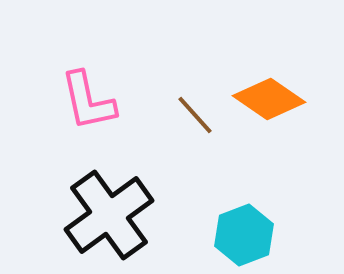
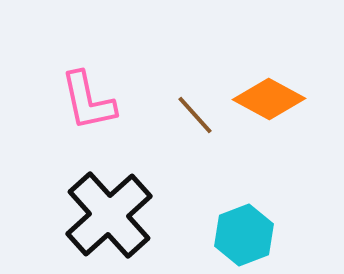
orange diamond: rotated 6 degrees counterclockwise
black cross: rotated 6 degrees counterclockwise
